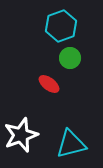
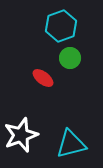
red ellipse: moved 6 px left, 6 px up
